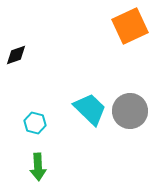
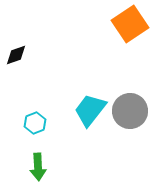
orange square: moved 2 px up; rotated 9 degrees counterclockwise
cyan trapezoid: moved 1 px down; rotated 96 degrees counterclockwise
cyan hexagon: rotated 25 degrees clockwise
